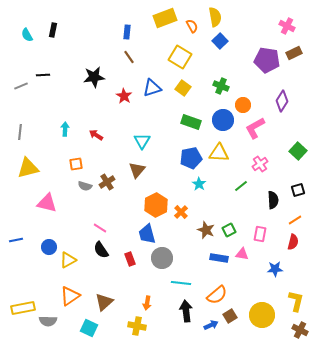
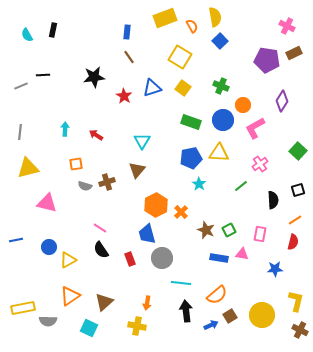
brown cross at (107, 182): rotated 14 degrees clockwise
